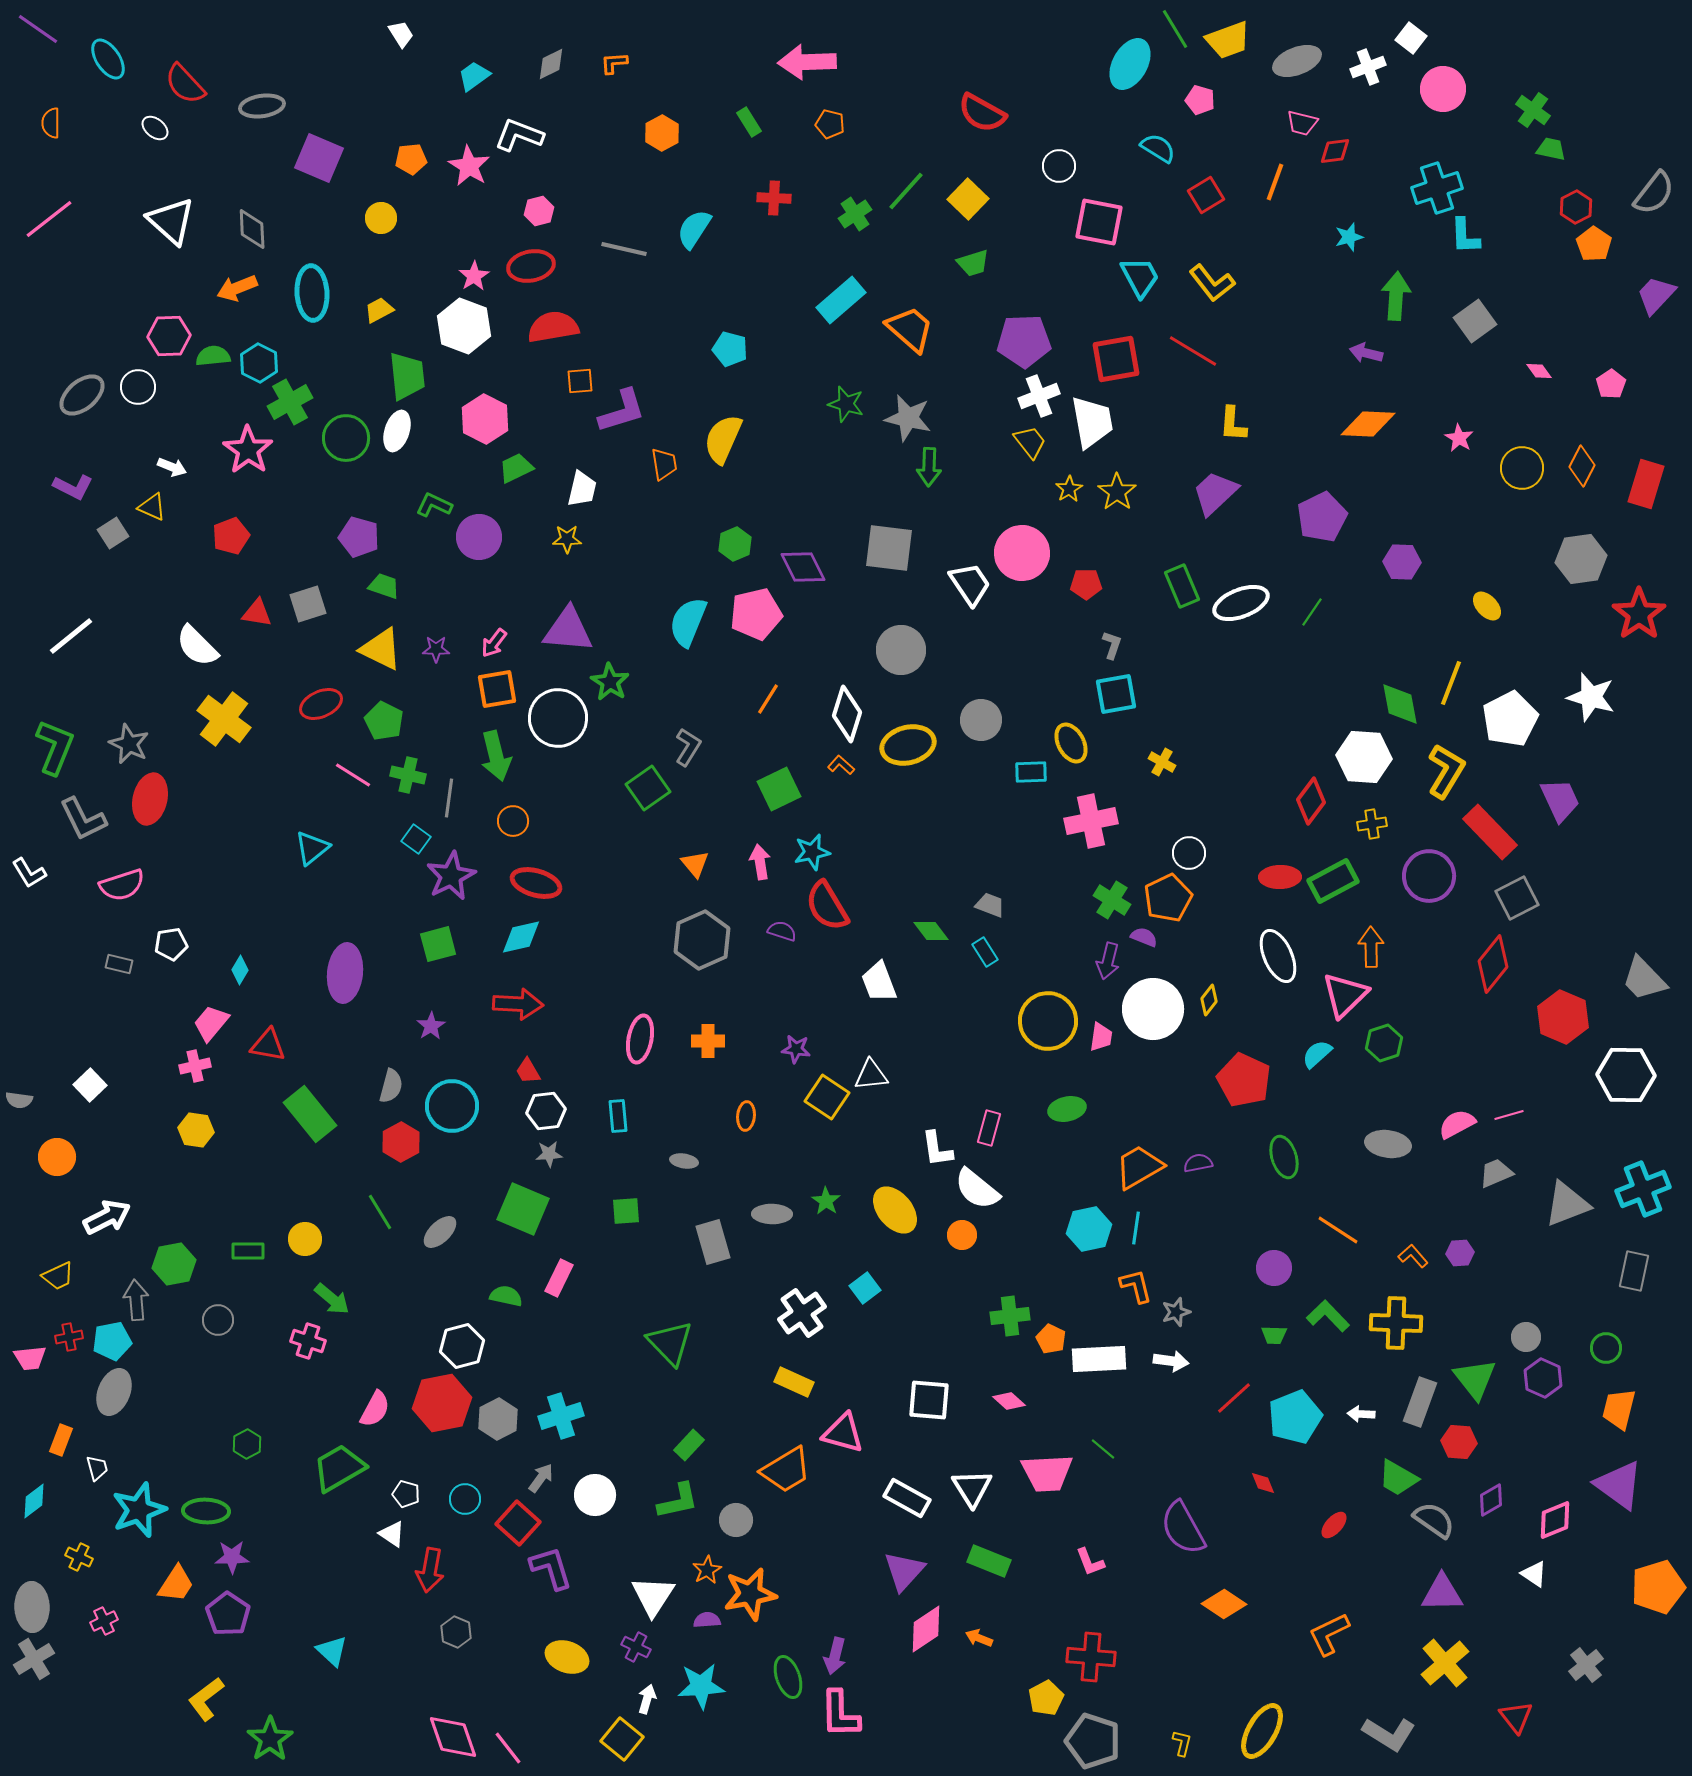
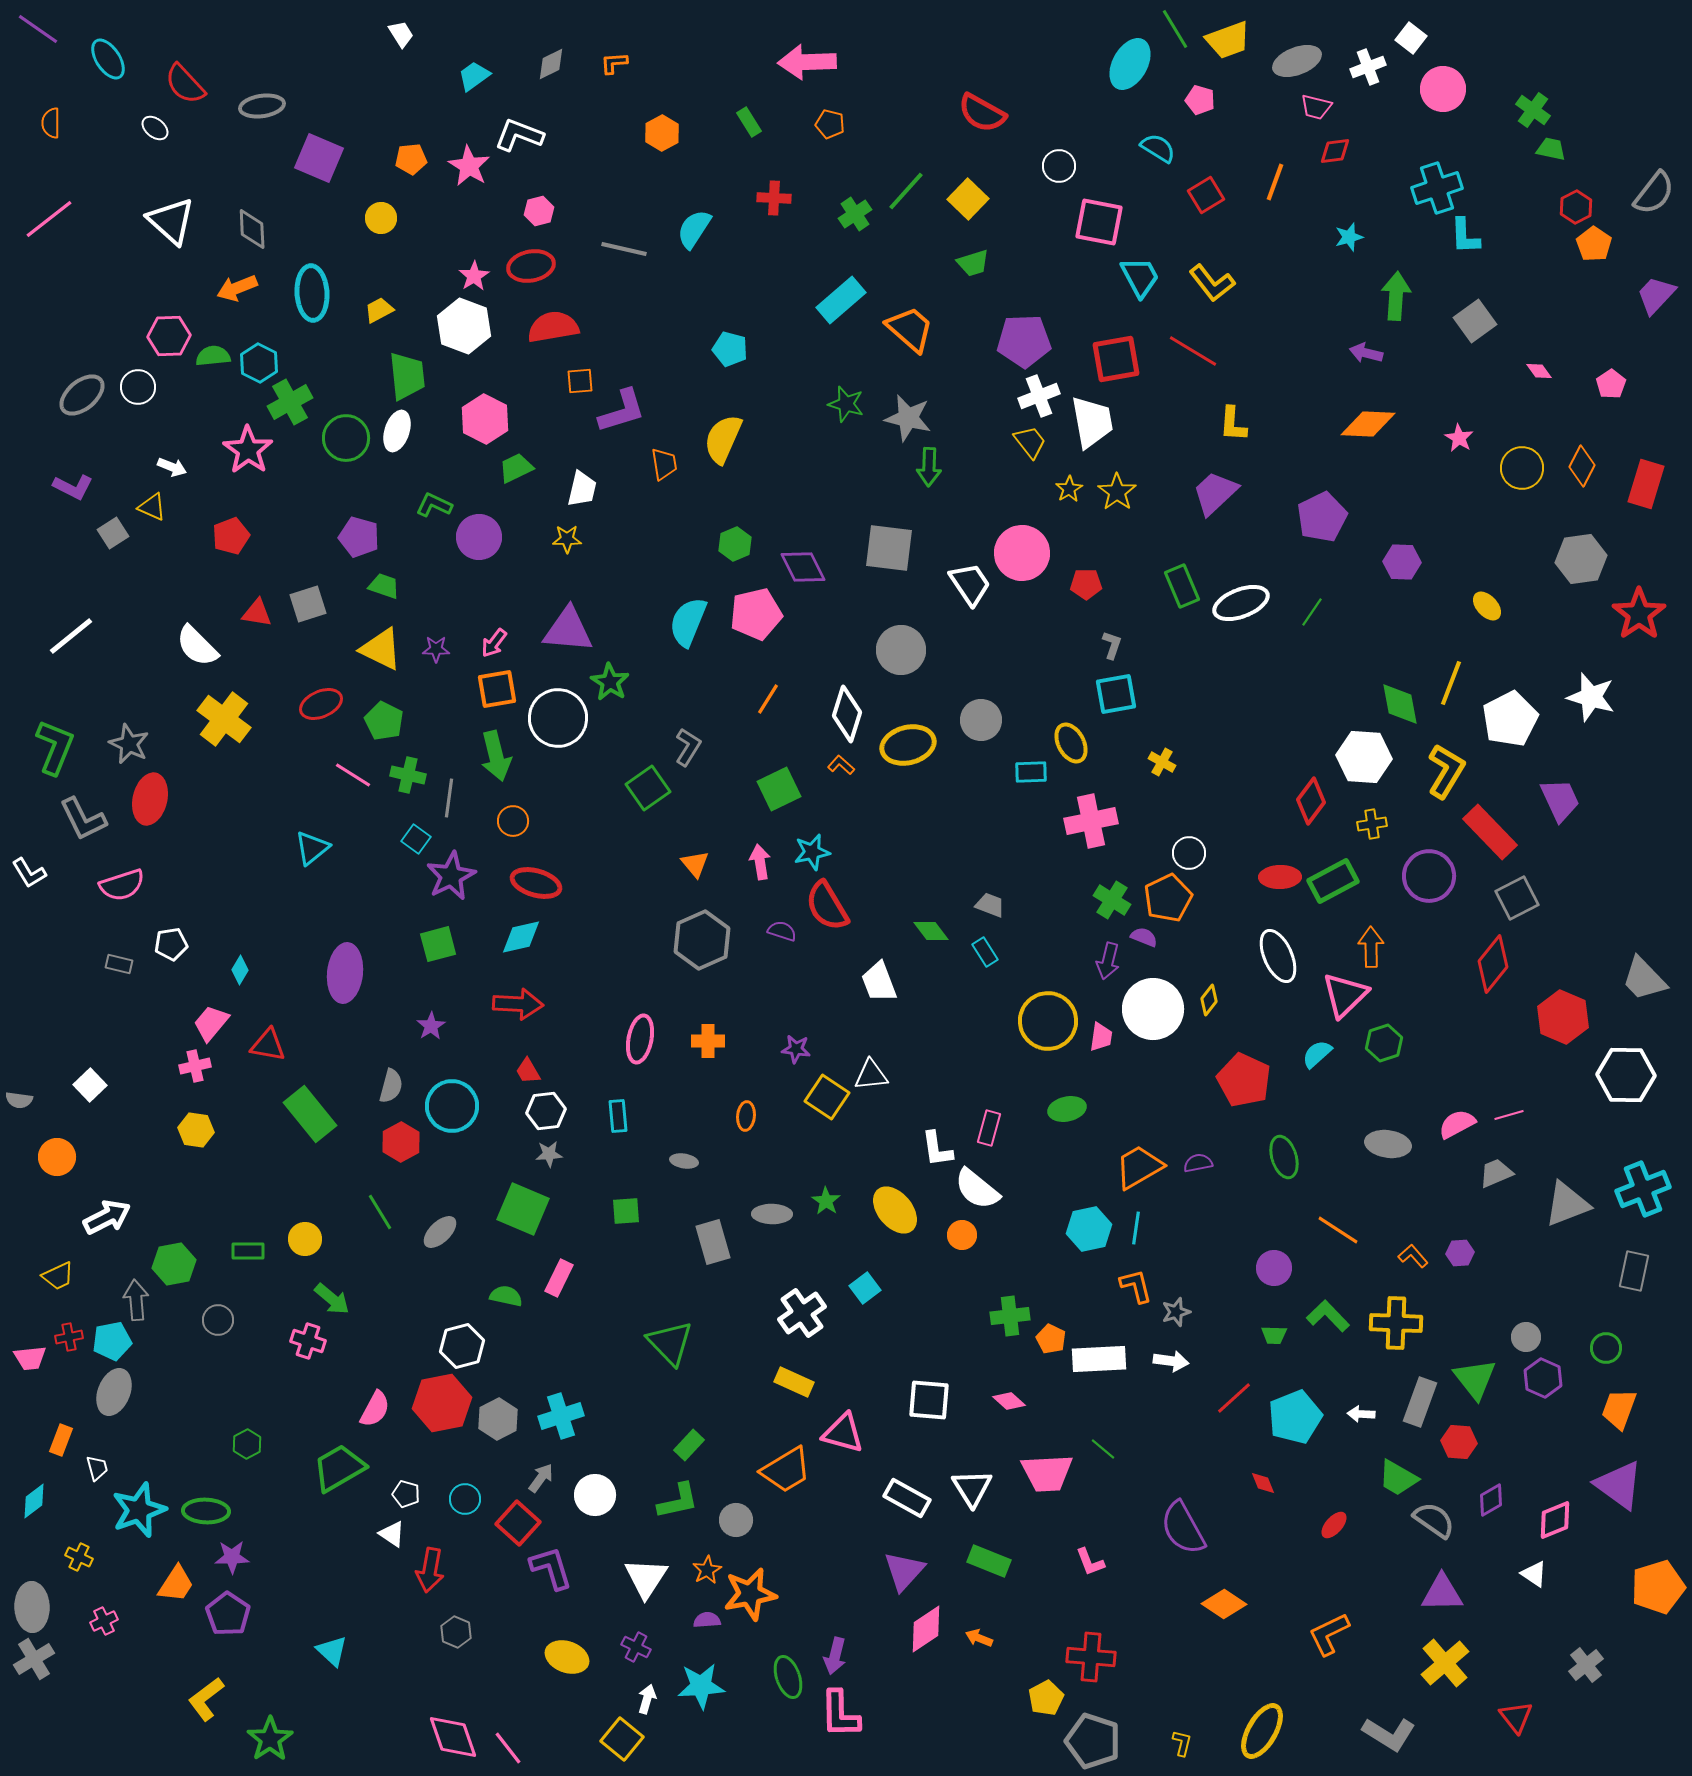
pink trapezoid at (1302, 123): moved 14 px right, 16 px up
orange trapezoid at (1619, 1409): rotated 6 degrees clockwise
white triangle at (653, 1596): moved 7 px left, 18 px up
